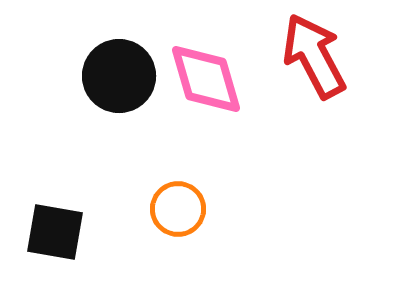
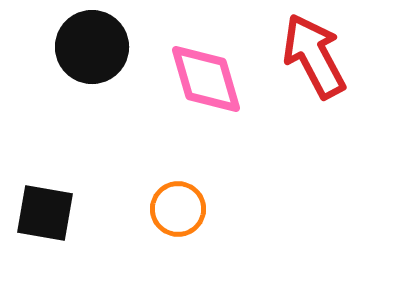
black circle: moved 27 px left, 29 px up
black square: moved 10 px left, 19 px up
